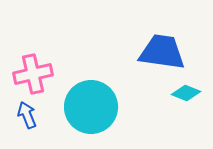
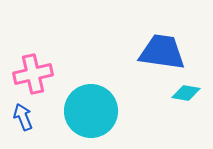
cyan diamond: rotated 12 degrees counterclockwise
cyan circle: moved 4 px down
blue arrow: moved 4 px left, 2 px down
